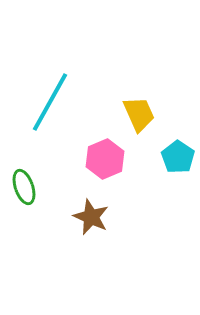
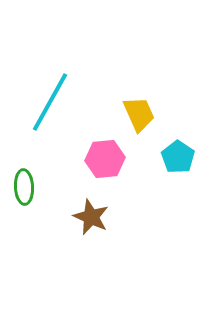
pink hexagon: rotated 18 degrees clockwise
green ellipse: rotated 16 degrees clockwise
